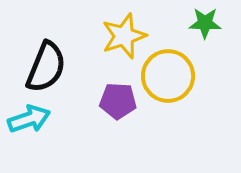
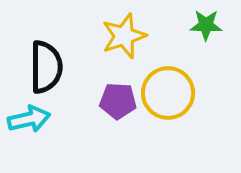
green star: moved 1 px right, 2 px down
black semicircle: rotated 22 degrees counterclockwise
yellow circle: moved 17 px down
cyan arrow: rotated 6 degrees clockwise
